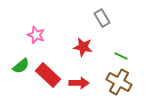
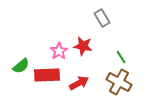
pink star: moved 23 px right, 16 px down; rotated 18 degrees clockwise
red star: moved 1 px up
green line: moved 1 px down; rotated 32 degrees clockwise
red rectangle: moved 1 px left; rotated 45 degrees counterclockwise
red arrow: rotated 30 degrees counterclockwise
